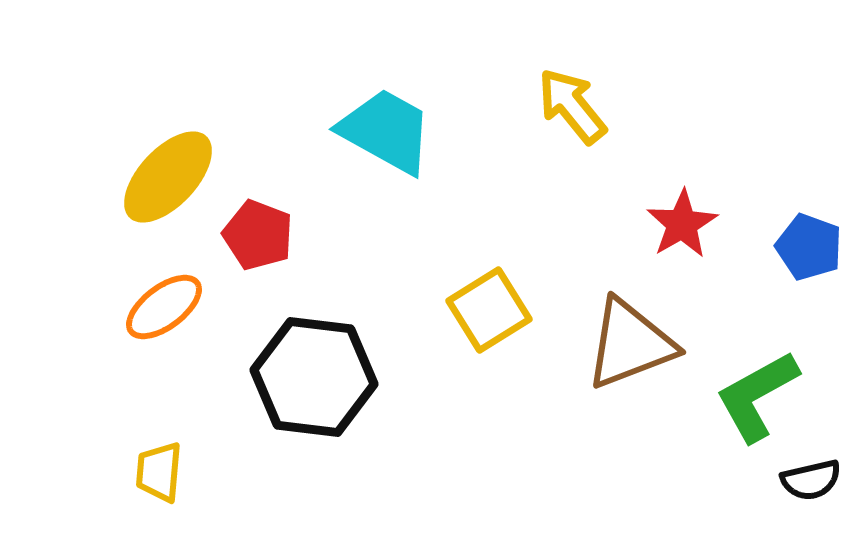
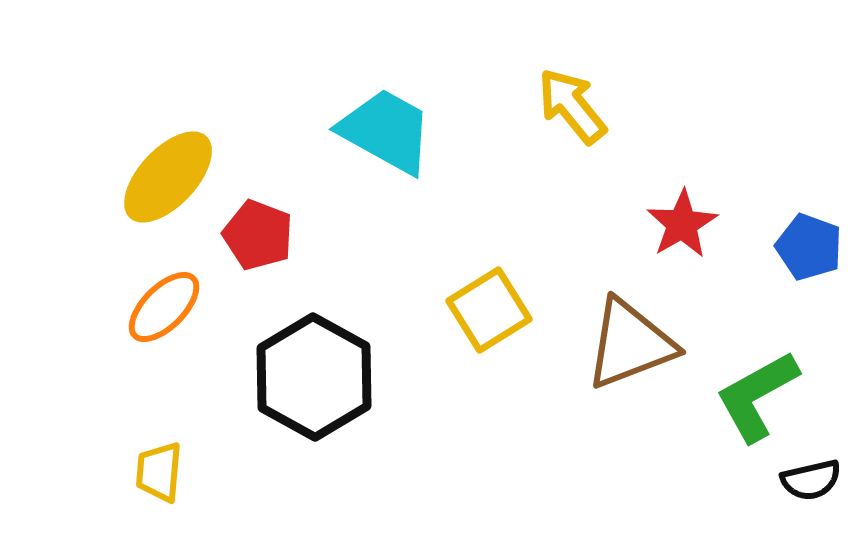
orange ellipse: rotated 8 degrees counterclockwise
black hexagon: rotated 22 degrees clockwise
